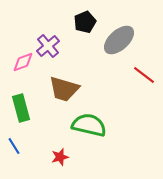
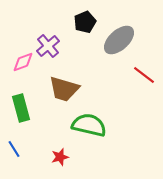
blue line: moved 3 px down
